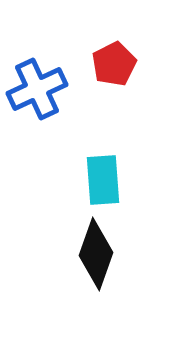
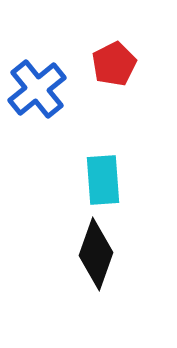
blue cross: rotated 14 degrees counterclockwise
